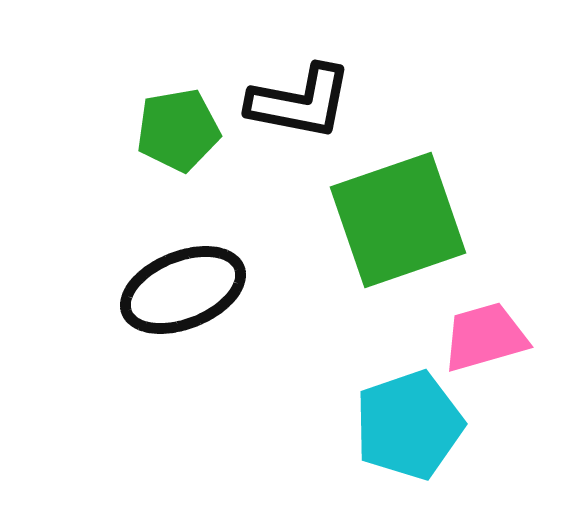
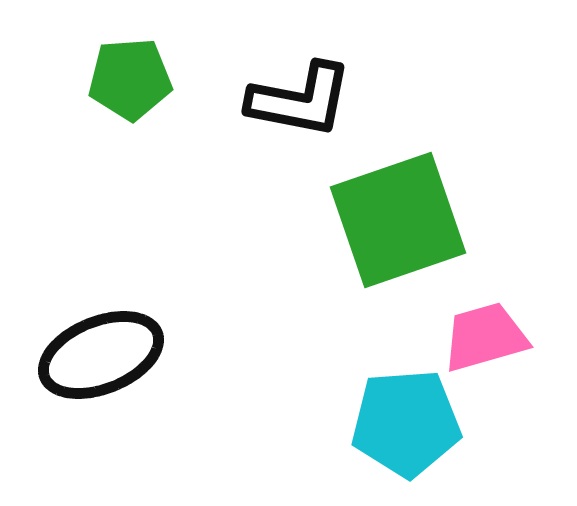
black L-shape: moved 2 px up
green pentagon: moved 48 px left, 51 px up; rotated 6 degrees clockwise
black ellipse: moved 82 px left, 65 px down
cyan pentagon: moved 3 px left, 2 px up; rotated 15 degrees clockwise
